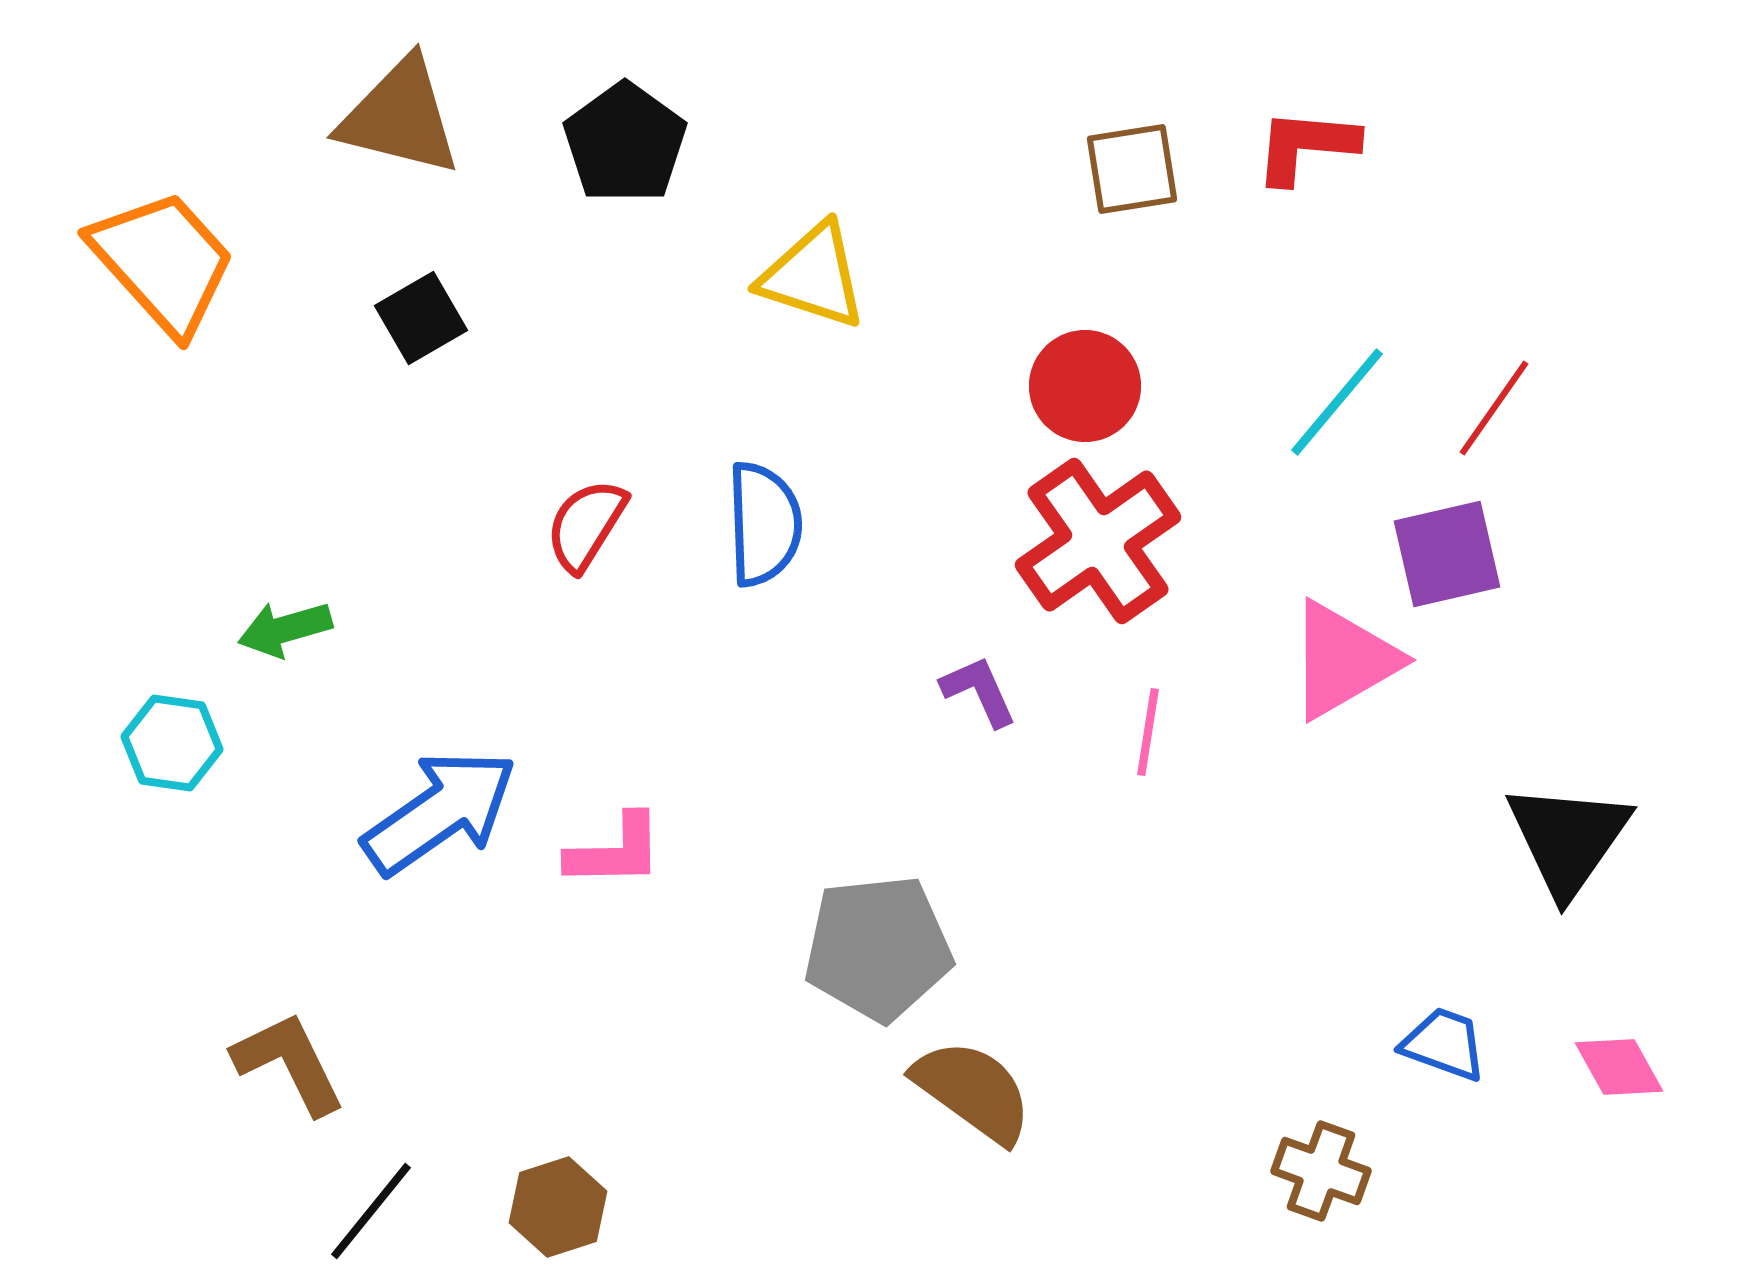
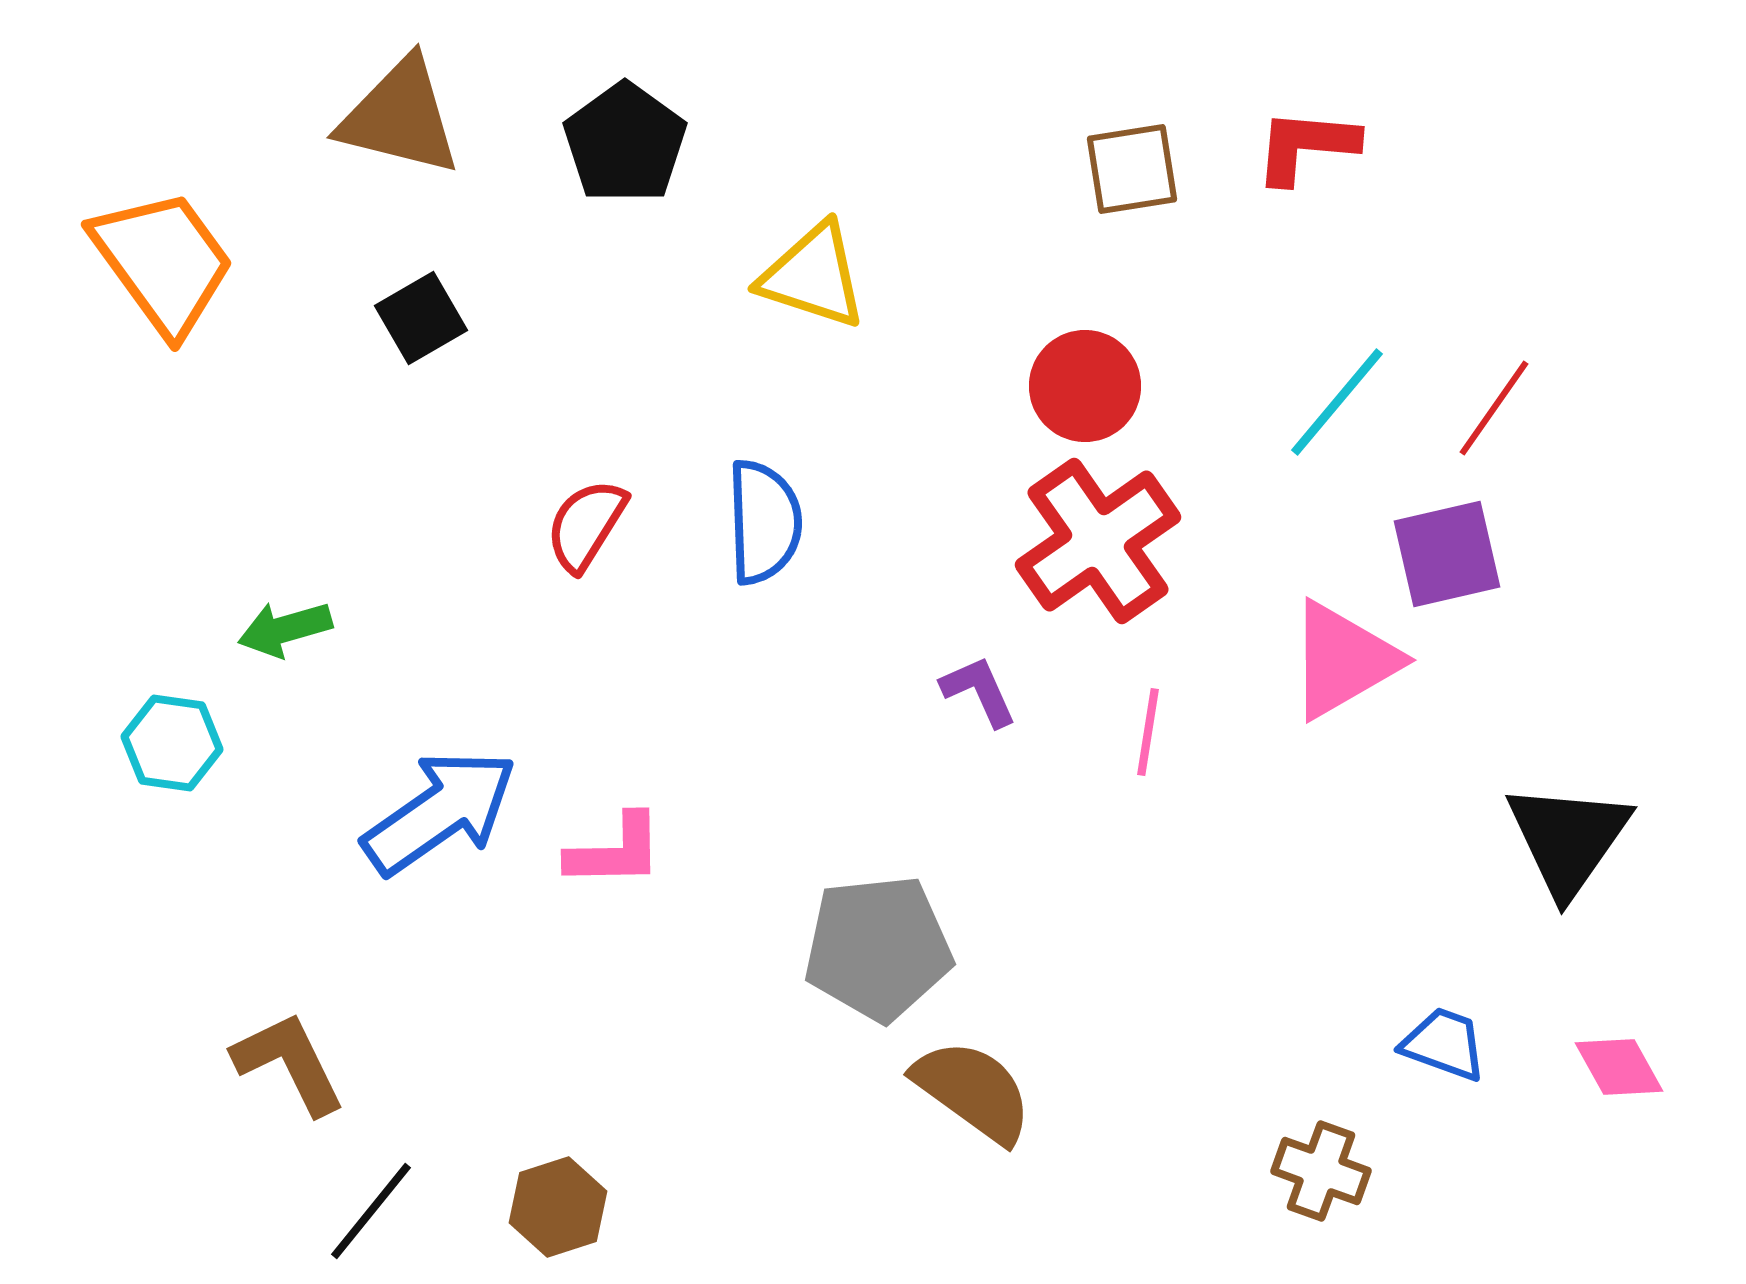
orange trapezoid: rotated 6 degrees clockwise
blue semicircle: moved 2 px up
